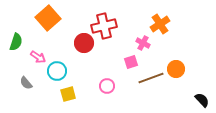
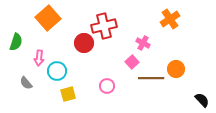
orange cross: moved 10 px right, 5 px up
pink arrow: moved 1 px right, 1 px down; rotated 63 degrees clockwise
pink square: moved 1 px right; rotated 24 degrees counterclockwise
brown line: rotated 20 degrees clockwise
